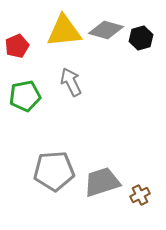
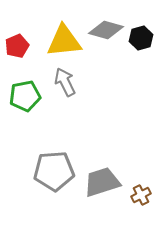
yellow triangle: moved 10 px down
gray arrow: moved 6 px left
brown cross: moved 1 px right
